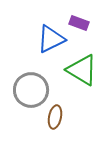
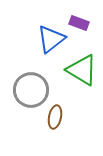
blue triangle: rotated 12 degrees counterclockwise
